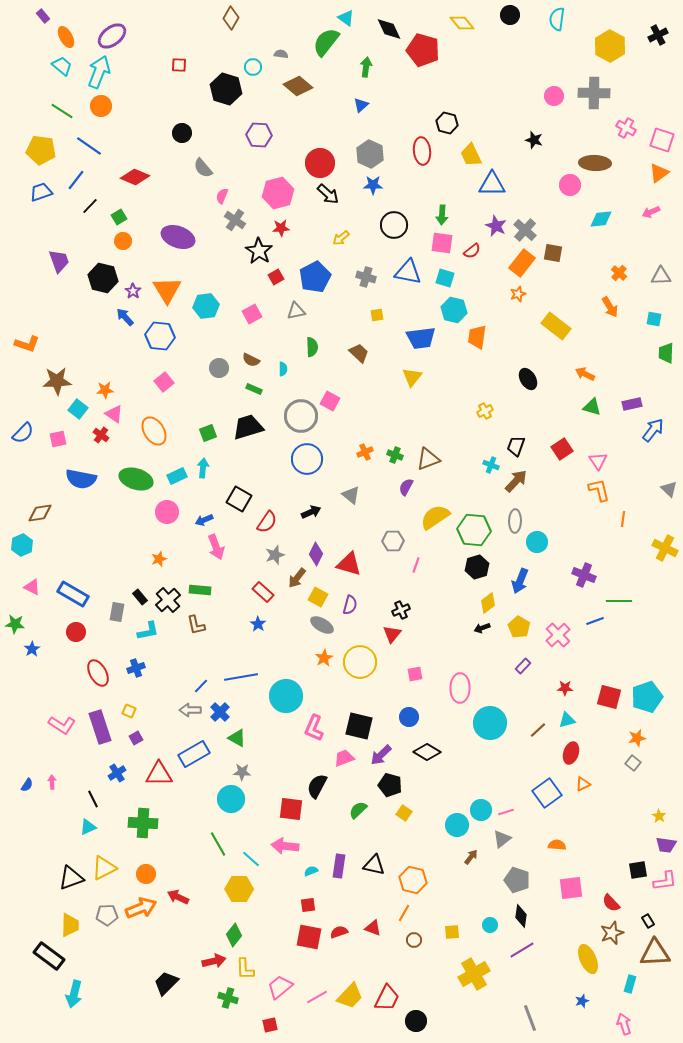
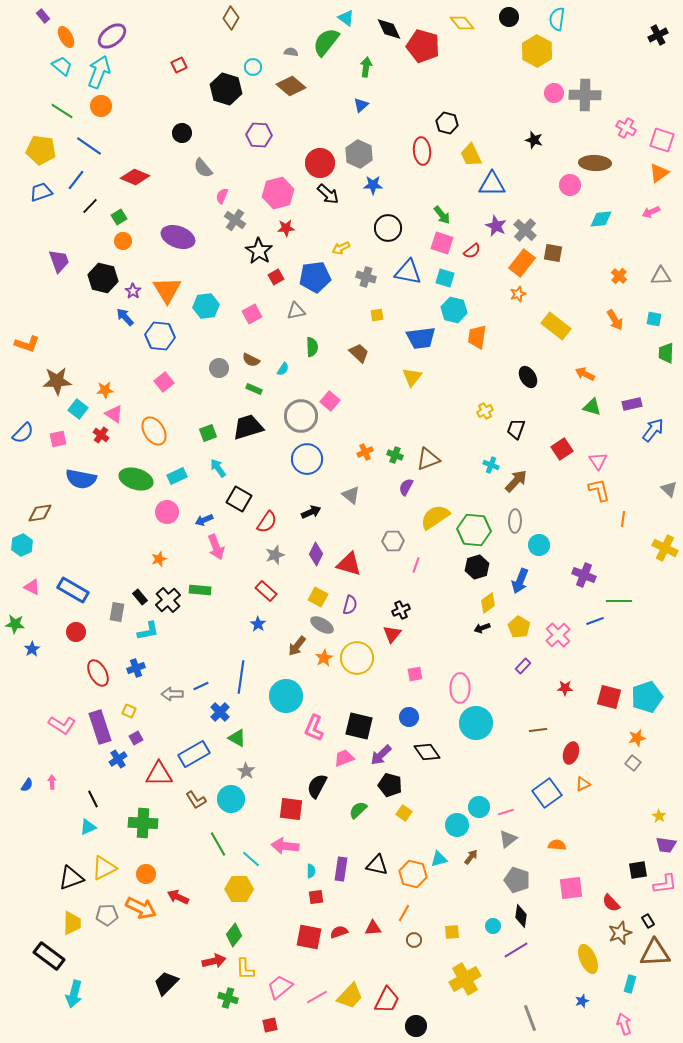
black circle at (510, 15): moved 1 px left, 2 px down
yellow hexagon at (610, 46): moved 73 px left, 5 px down
red pentagon at (423, 50): moved 4 px up
gray semicircle at (281, 54): moved 10 px right, 2 px up
red square at (179, 65): rotated 28 degrees counterclockwise
brown diamond at (298, 86): moved 7 px left
gray cross at (594, 93): moved 9 px left, 2 px down
pink circle at (554, 96): moved 3 px up
gray hexagon at (370, 154): moved 11 px left
green arrow at (442, 215): rotated 42 degrees counterclockwise
black circle at (394, 225): moved 6 px left, 3 px down
red star at (281, 228): moved 5 px right
yellow arrow at (341, 238): moved 10 px down; rotated 12 degrees clockwise
pink square at (442, 243): rotated 10 degrees clockwise
orange cross at (619, 273): moved 3 px down
blue pentagon at (315, 277): rotated 20 degrees clockwise
orange arrow at (610, 307): moved 5 px right, 13 px down
cyan semicircle at (283, 369): rotated 32 degrees clockwise
black ellipse at (528, 379): moved 2 px up
pink square at (330, 401): rotated 12 degrees clockwise
black trapezoid at (516, 446): moved 17 px up
cyan arrow at (203, 468): moved 15 px right; rotated 42 degrees counterclockwise
cyan circle at (537, 542): moved 2 px right, 3 px down
brown arrow at (297, 578): moved 68 px down
red rectangle at (263, 592): moved 3 px right, 1 px up
blue rectangle at (73, 594): moved 4 px up
brown L-shape at (196, 625): moved 175 px down; rotated 20 degrees counterclockwise
yellow circle at (360, 662): moved 3 px left, 4 px up
blue line at (241, 677): rotated 72 degrees counterclockwise
blue line at (201, 686): rotated 21 degrees clockwise
gray arrow at (190, 710): moved 18 px left, 16 px up
cyan triangle at (567, 720): moved 128 px left, 139 px down
cyan circle at (490, 723): moved 14 px left
brown line at (538, 730): rotated 36 degrees clockwise
black diamond at (427, 752): rotated 24 degrees clockwise
gray star at (242, 772): moved 4 px right, 1 px up; rotated 30 degrees clockwise
blue cross at (117, 773): moved 1 px right, 14 px up
cyan circle at (481, 810): moved 2 px left, 3 px up
gray triangle at (502, 839): moved 6 px right
black triangle at (374, 865): moved 3 px right
purple rectangle at (339, 866): moved 2 px right, 3 px down
cyan semicircle at (311, 871): rotated 112 degrees clockwise
orange hexagon at (413, 880): moved 6 px up
pink L-shape at (665, 881): moved 3 px down
red square at (308, 905): moved 8 px right, 8 px up
orange arrow at (141, 908): rotated 48 degrees clockwise
yellow trapezoid at (70, 925): moved 2 px right, 2 px up
cyan circle at (490, 925): moved 3 px right, 1 px down
red triangle at (373, 928): rotated 24 degrees counterclockwise
brown star at (612, 933): moved 8 px right
purple line at (522, 950): moved 6 px left
yellow cross at (474, 974): moved 9 px left, 5 px down
red trapezoid at (387, 998): moved 2 px down
black circle at (416, 1021): moved 5 px down
